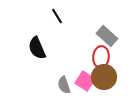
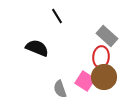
black semicircle: rotated 135 degrees clockwise
gray semicircle: moved 4 px left, 4 px down
